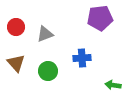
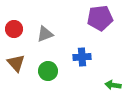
red circle: moved 2 px left, 2 px down
blue cross: moved 1 px up
